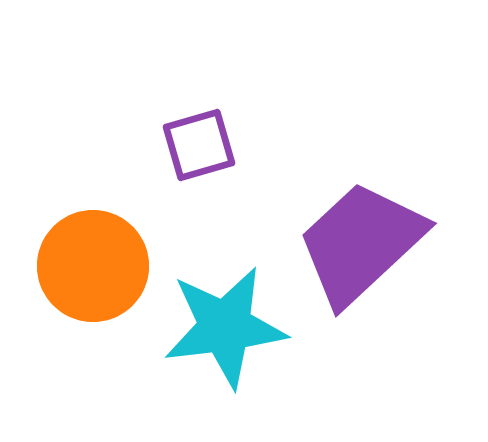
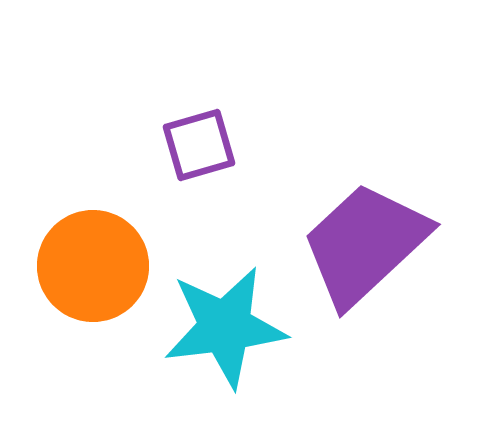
purple trapezoid: moved 4 px right, 1 px down
